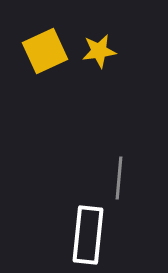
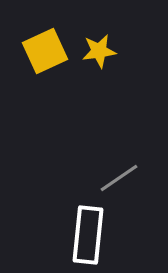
gray line: rotated 51 degrees clockwise
